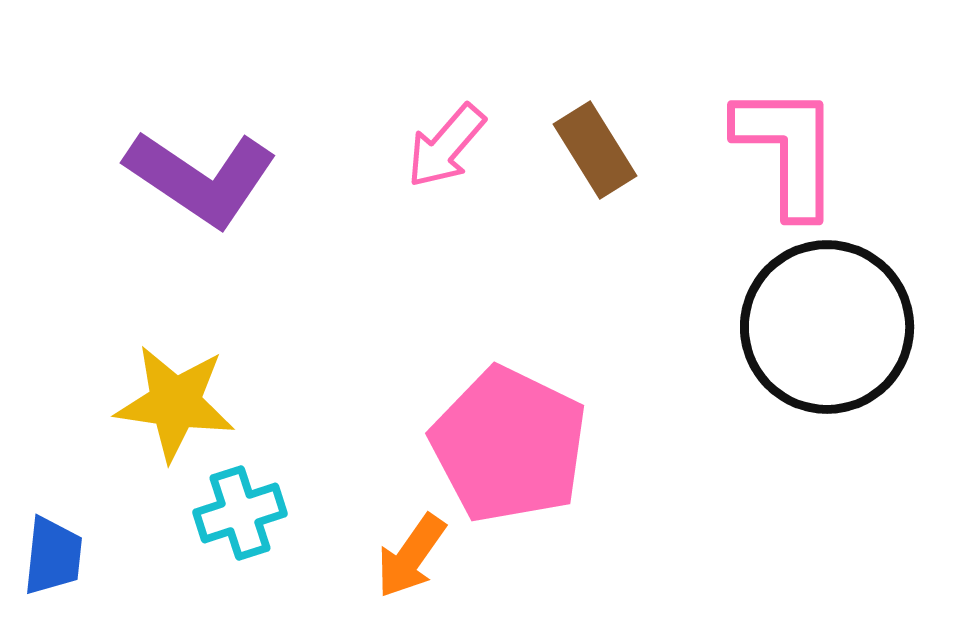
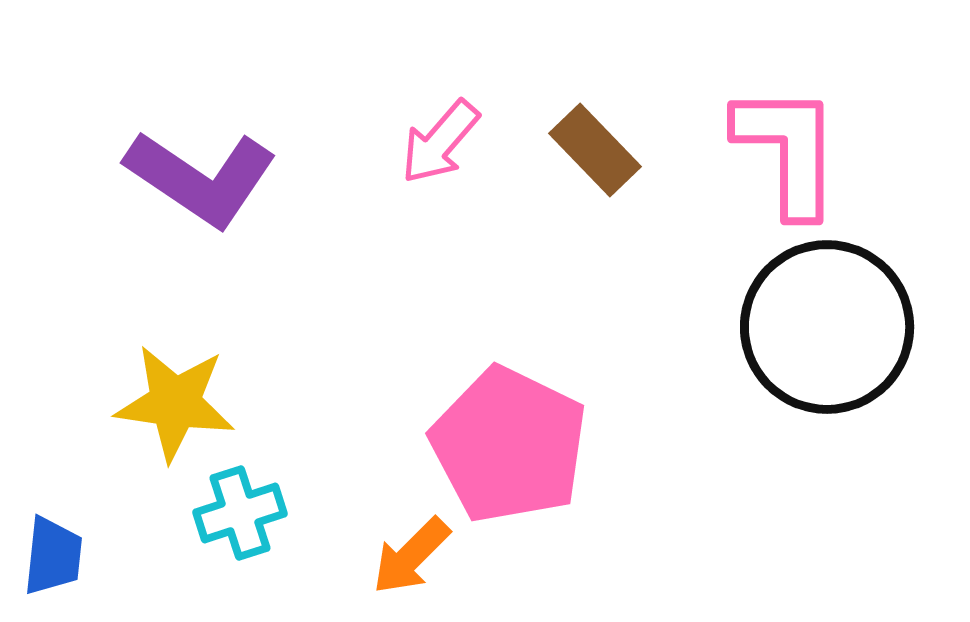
pink arrow: moved 6 px left, 4 px up
brown rectangle: rotated 12 degrees counterclockwise
orange arrow: rotated 10 degrees clockwise
